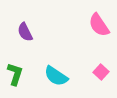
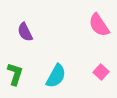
cyan semicircle: rotated 95 degrees counterclockwise
